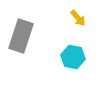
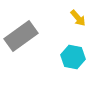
gray rectangle: rotated 36 degrees clockwise
